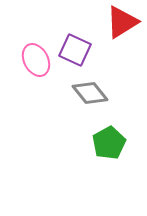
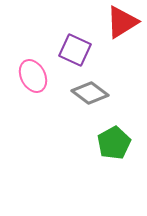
pink ellipse: moved 3 px left, 16 px down
gray diamond: rotated 15 degrees counterclockwise
green pentagon: moved 5 px right
